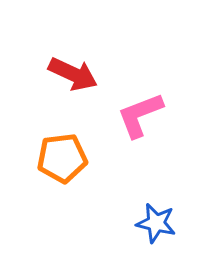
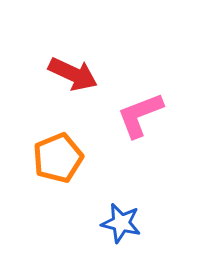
orange pentagon: moved 4 px left; rotated 15 degrees counterclockwise
blue star: moved 35 px left
